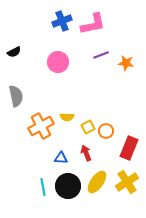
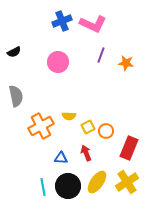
pink L-shape: rotated 36 degrees clockwise
purple line: rotated 49 degrees counterclockwise
yellow semicircle: moved 2 px right, 1 px up
